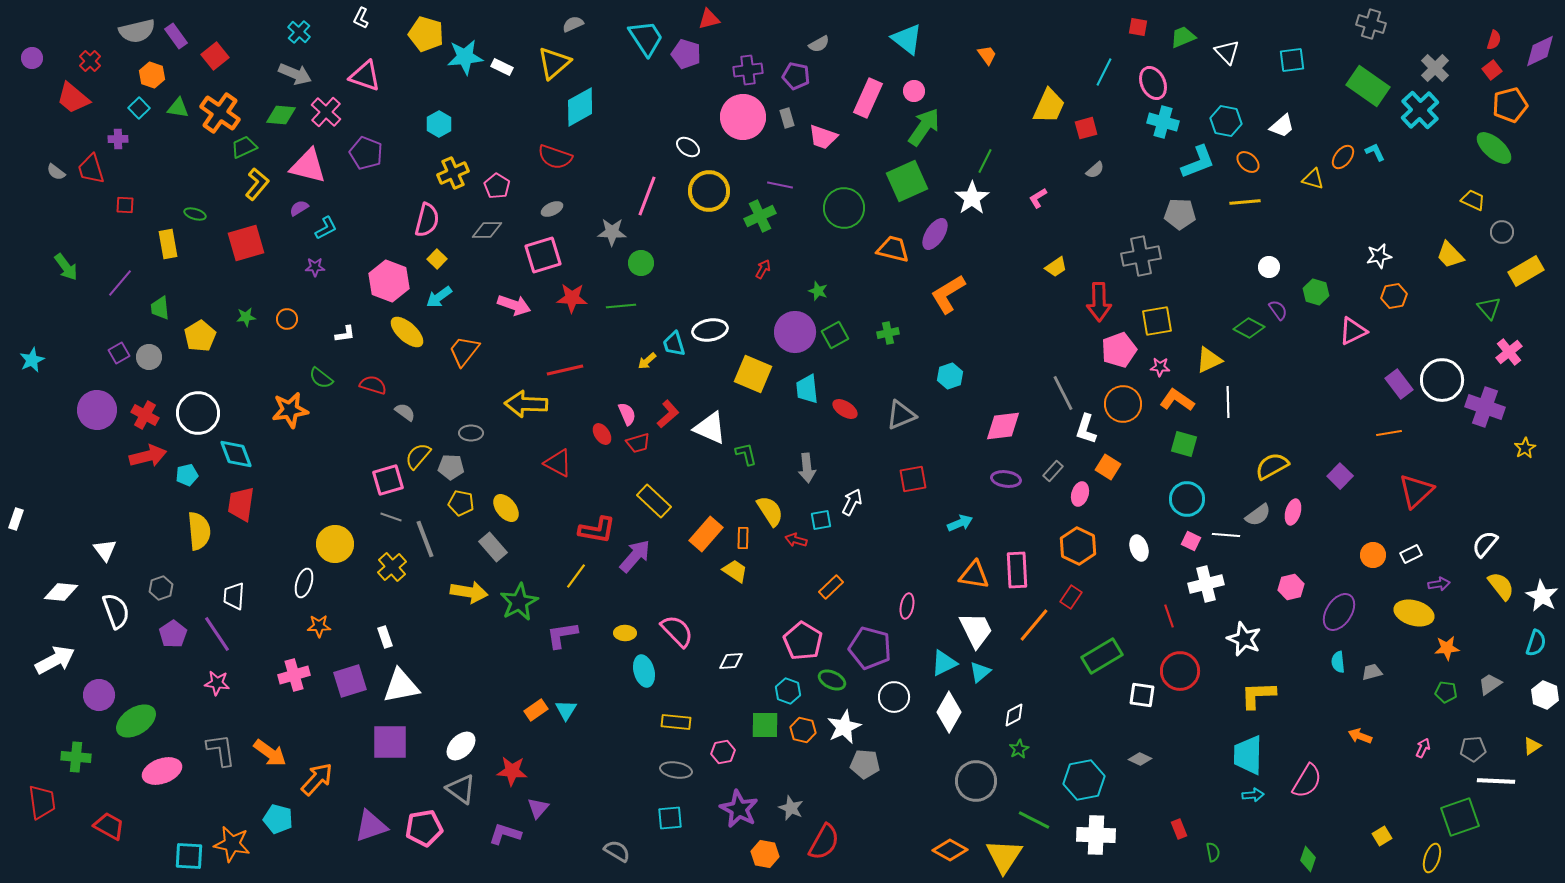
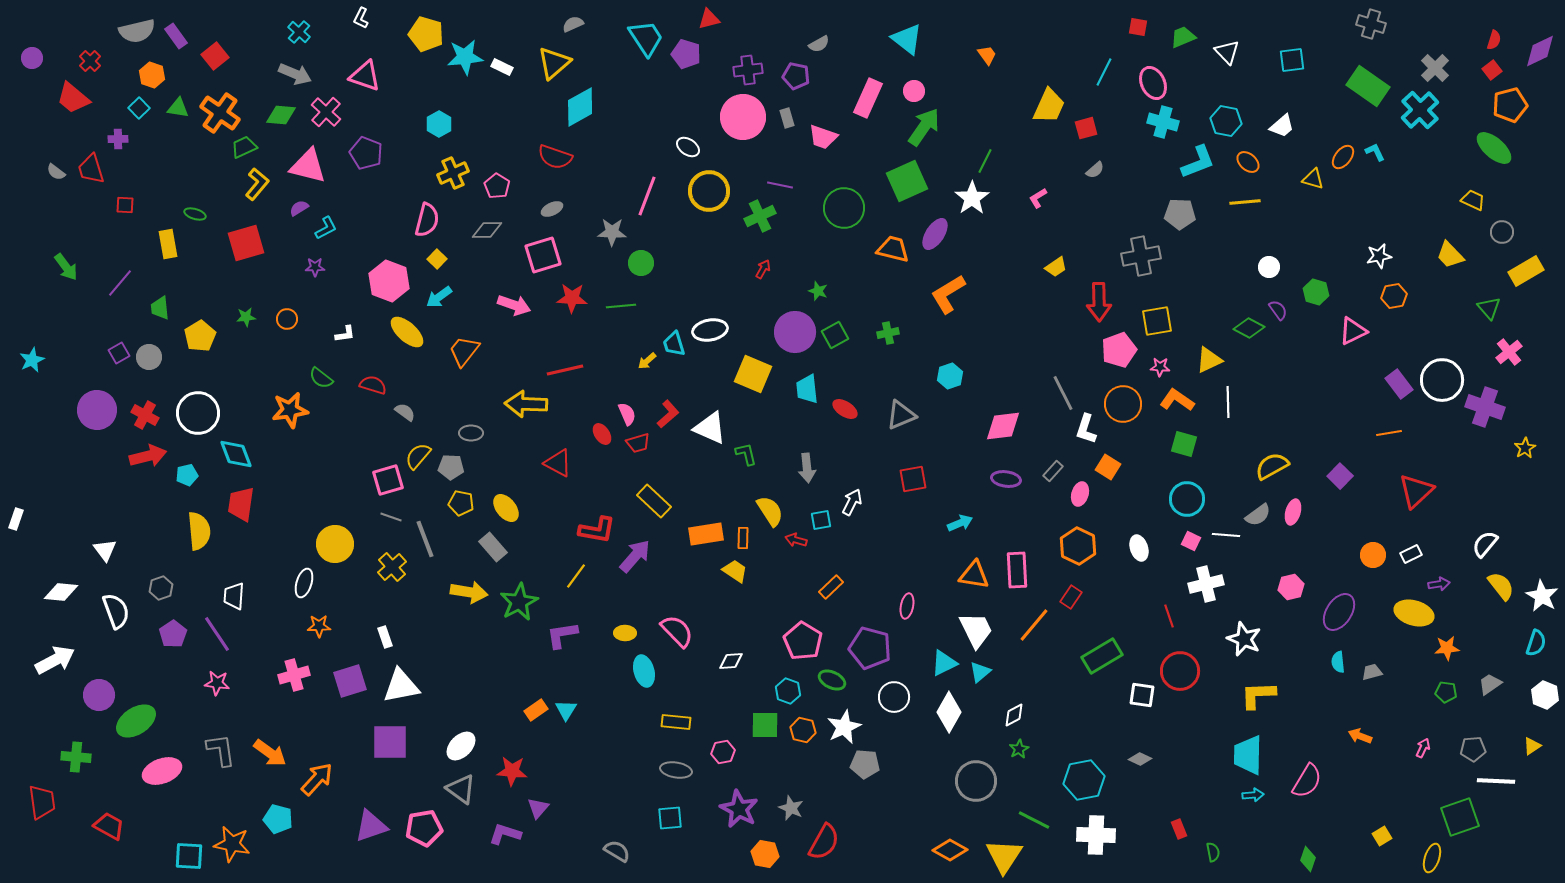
orange rectangle at (706, 534): rotated 40 degrees clockwise
